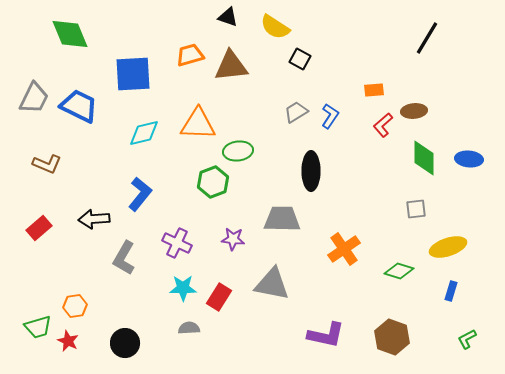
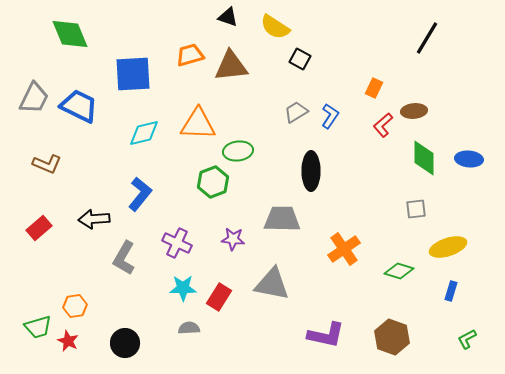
orange rectangle at (374, 90): moved 2 px up; rotated 60 degrees counterclockwise
